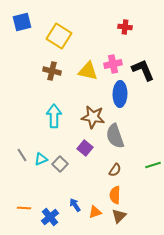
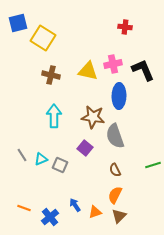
blue square: moved 4 px left, 1 px down
yellow square: moved 16 px left, 2 px down
brown cross: moved 1 px left, 4 px down
blue ellipse: moved 1 px left, 2 px down
gray square: moved 1 px down; rotated 21 degrees counterclockwise
brown semicircle: rotated 120 degrees clockwise
orange semicircle: rotated 24 degrees clockwise
orange line: rotated 16 degrees clockwise
